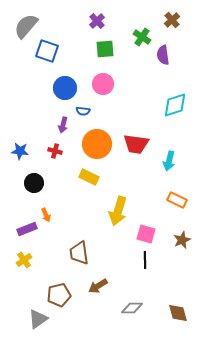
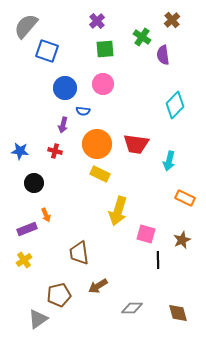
cyan diamond: rotated 28 degrees counterclockwise
yellow rectangle: moved 11 px right, 3 px up
orange rectangle: moved 8 px right, 2 px up
black line: moved 13 px right
